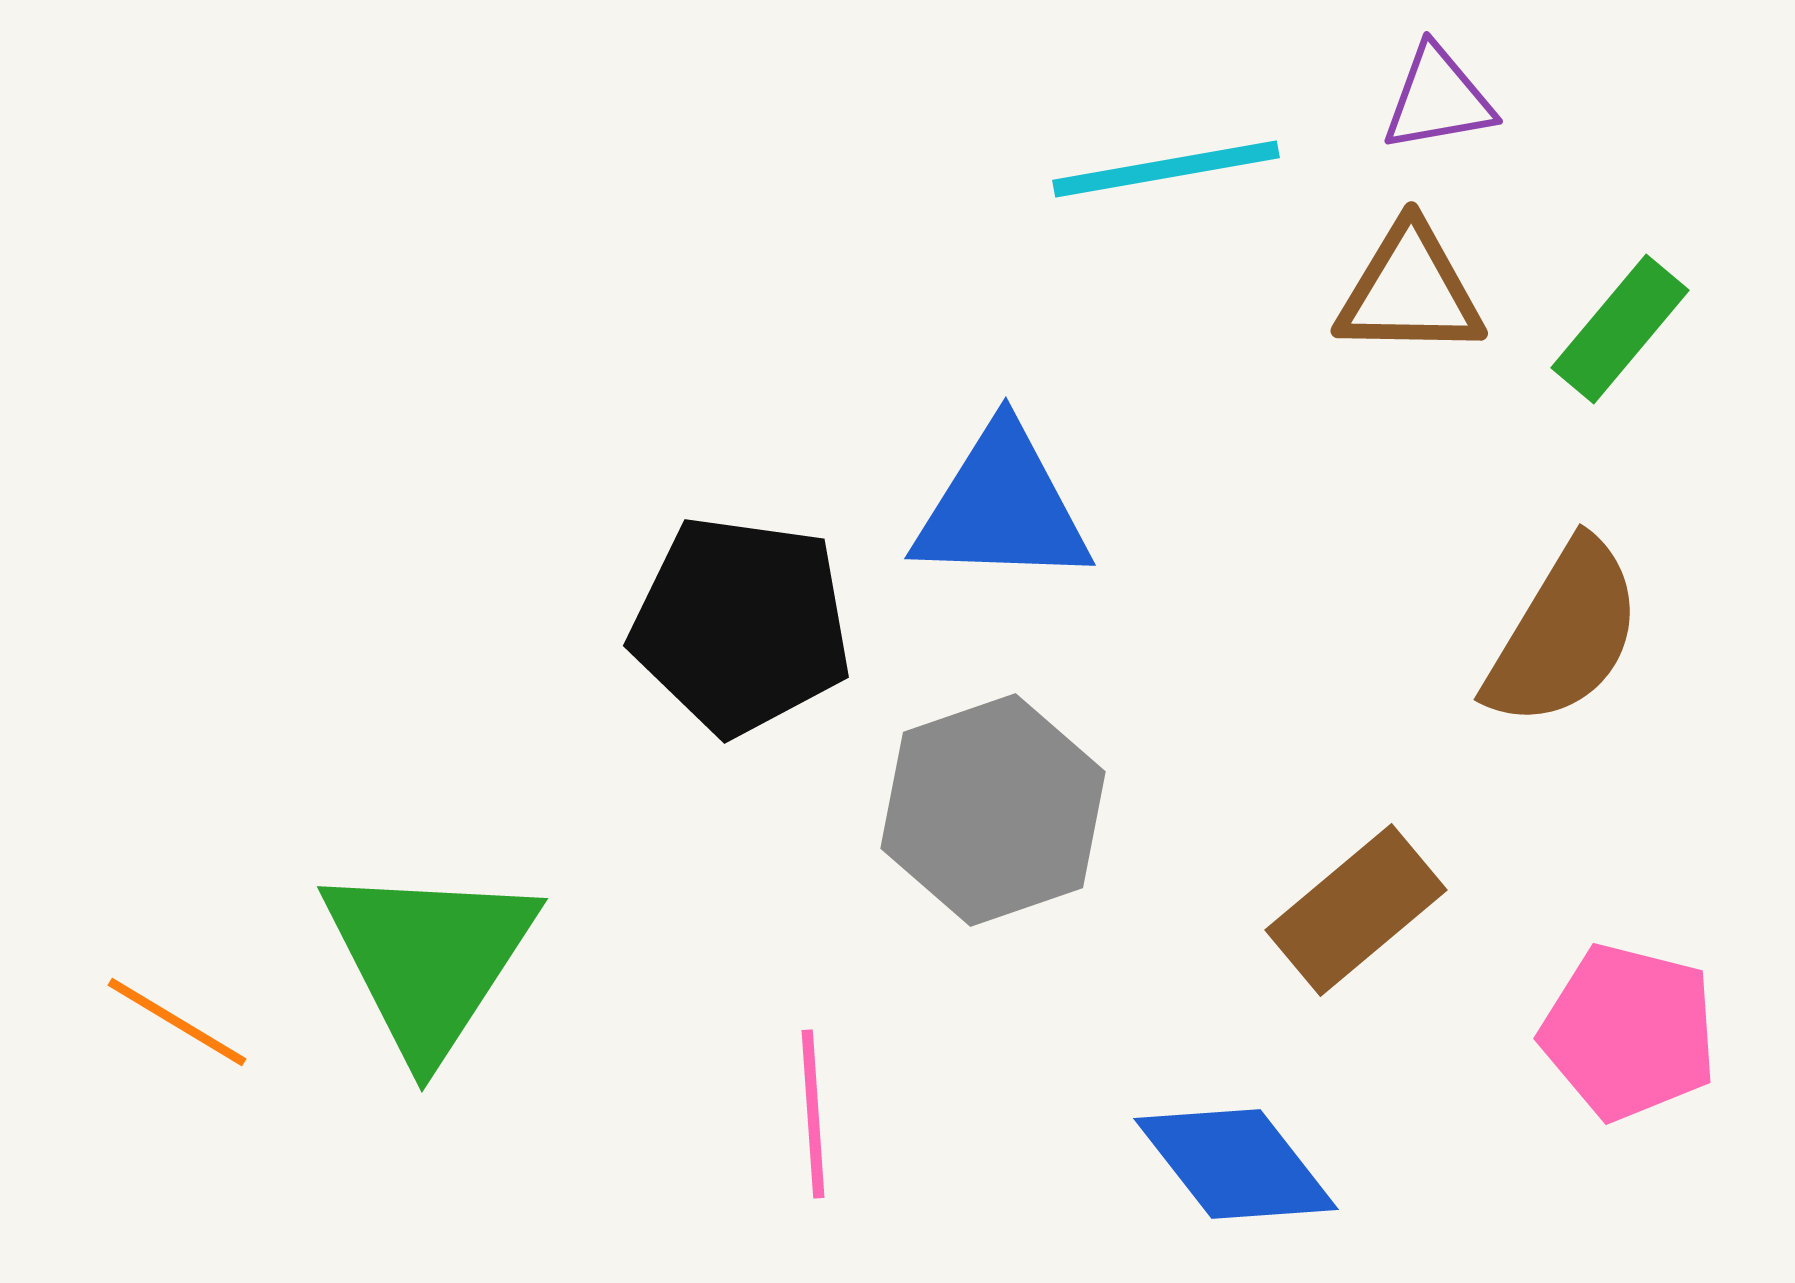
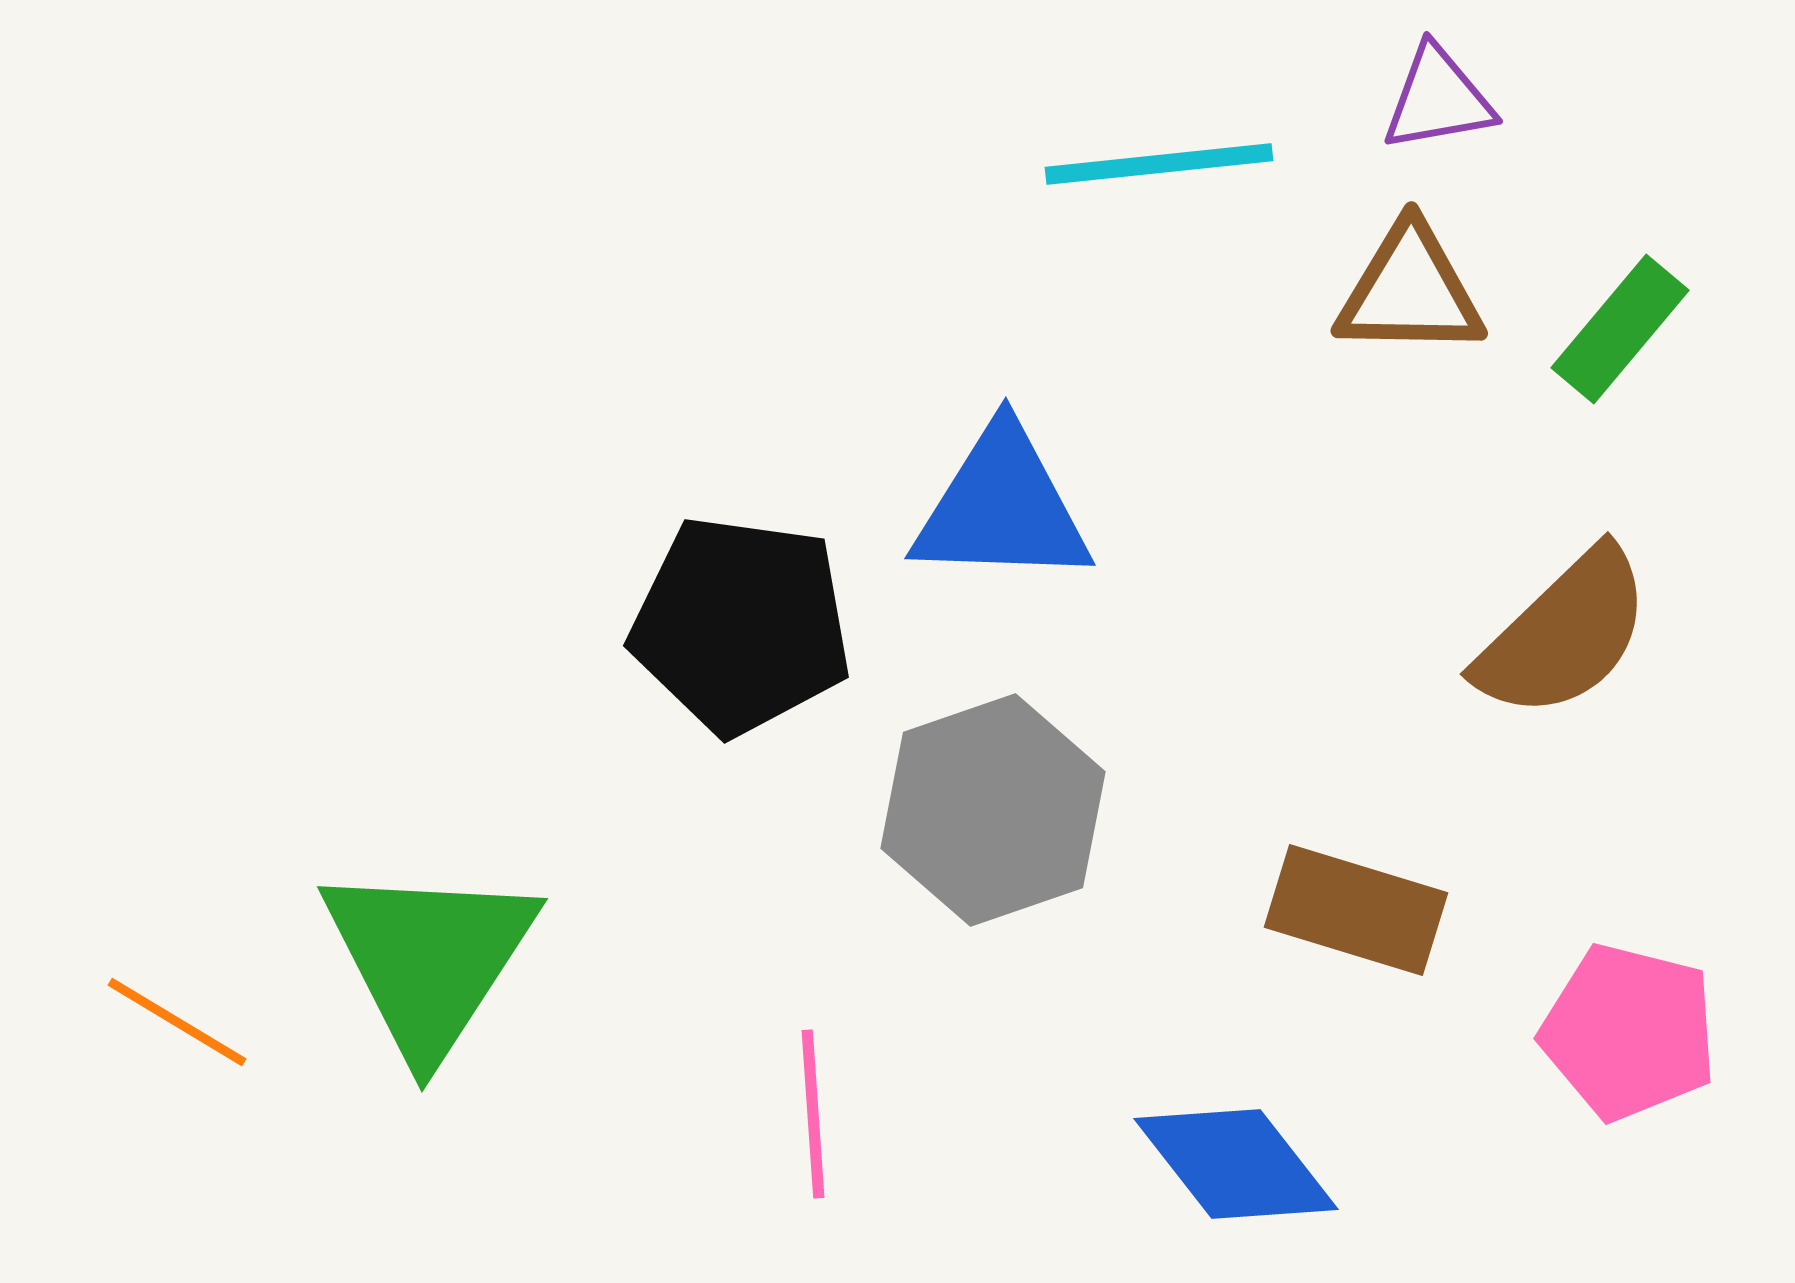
cyan line: moved 7 px left, 5 px up; rotated 4 degrees clockwise
brown semicircle: rotated 15 degrees clockwise
brown rectangle: rotated 57 degrees clockwise
